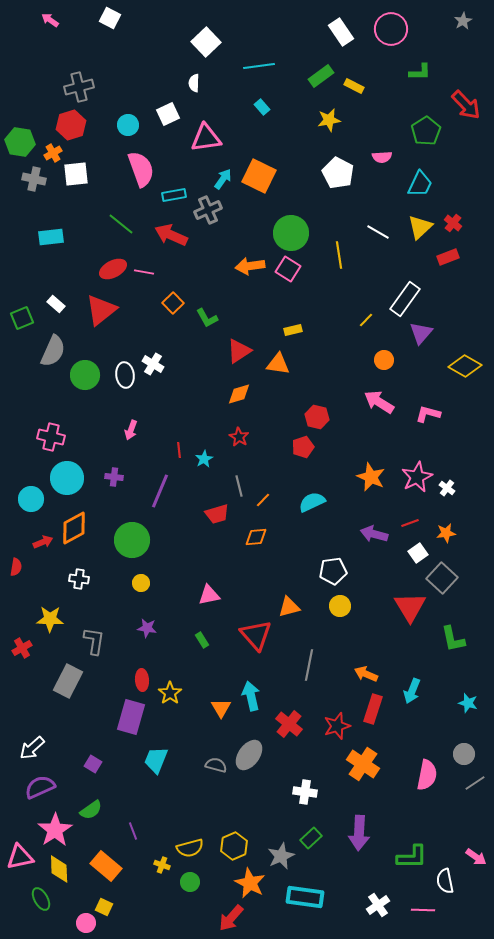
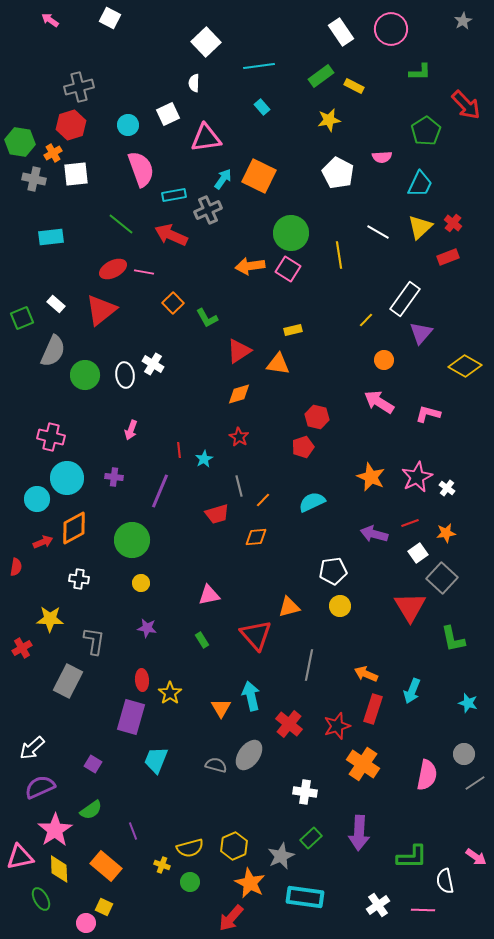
cyan circle at (31, 499): moved 6 px right
